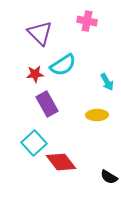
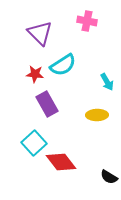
red star: rotated 12 degrees clockwise
